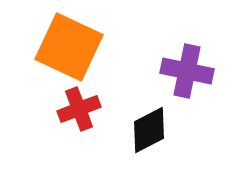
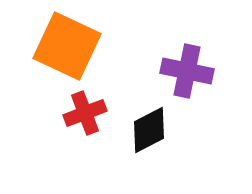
orange square: moved 2 px left, 1 px up
red cross: moved 6 px right, 4 px down
